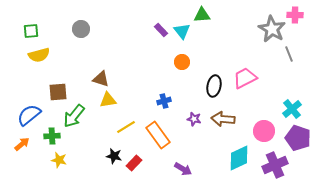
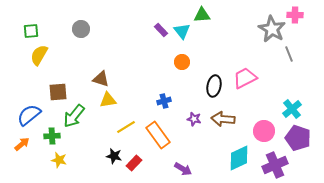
yellow semicircle: rotated 135 degrees clockwise
